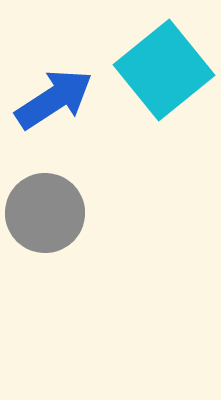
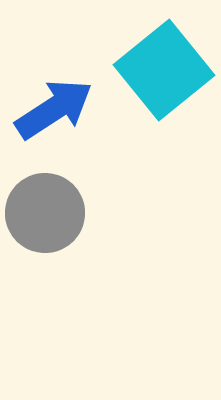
blue arrow: moved 10 px down
